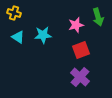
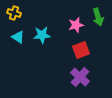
cyan star: moved 1 px left
